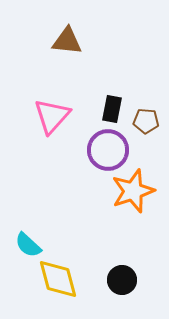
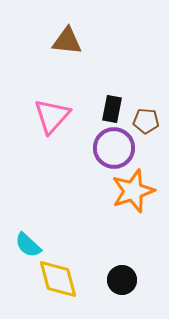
purple circle: moved 6 px right, 2 px up
